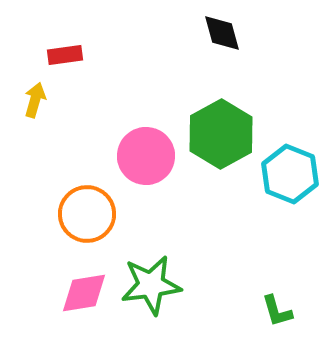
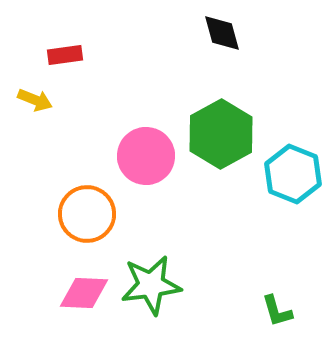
yellow arrow: rotated 96 degrees clockwise
cyan hexagon: moved 3 px right
pink diamond: rotated 12 degrees clockwise
